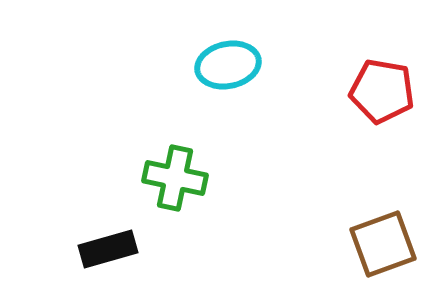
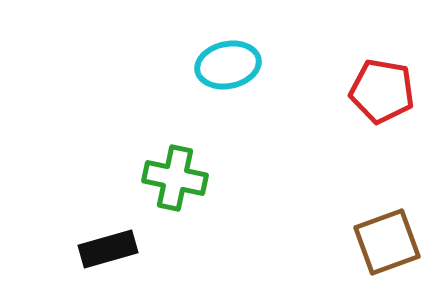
brown square: moved 4 px right, 2 px up
